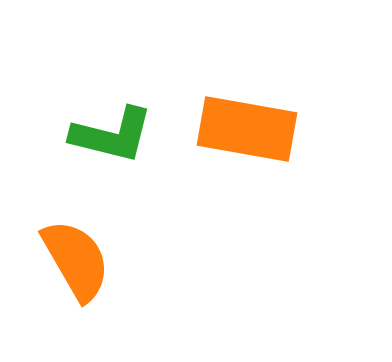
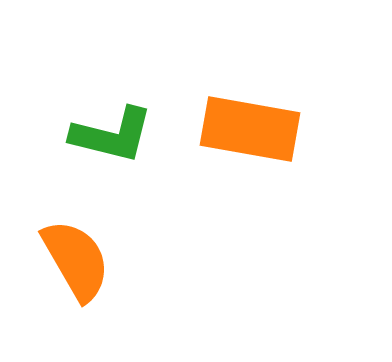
orange rectangle: moved 3 px right
